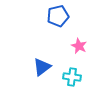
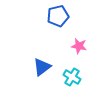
pink star: rotated 14 degrees counterclockwise
cyan cross: rotated 24 degrees clockwise
